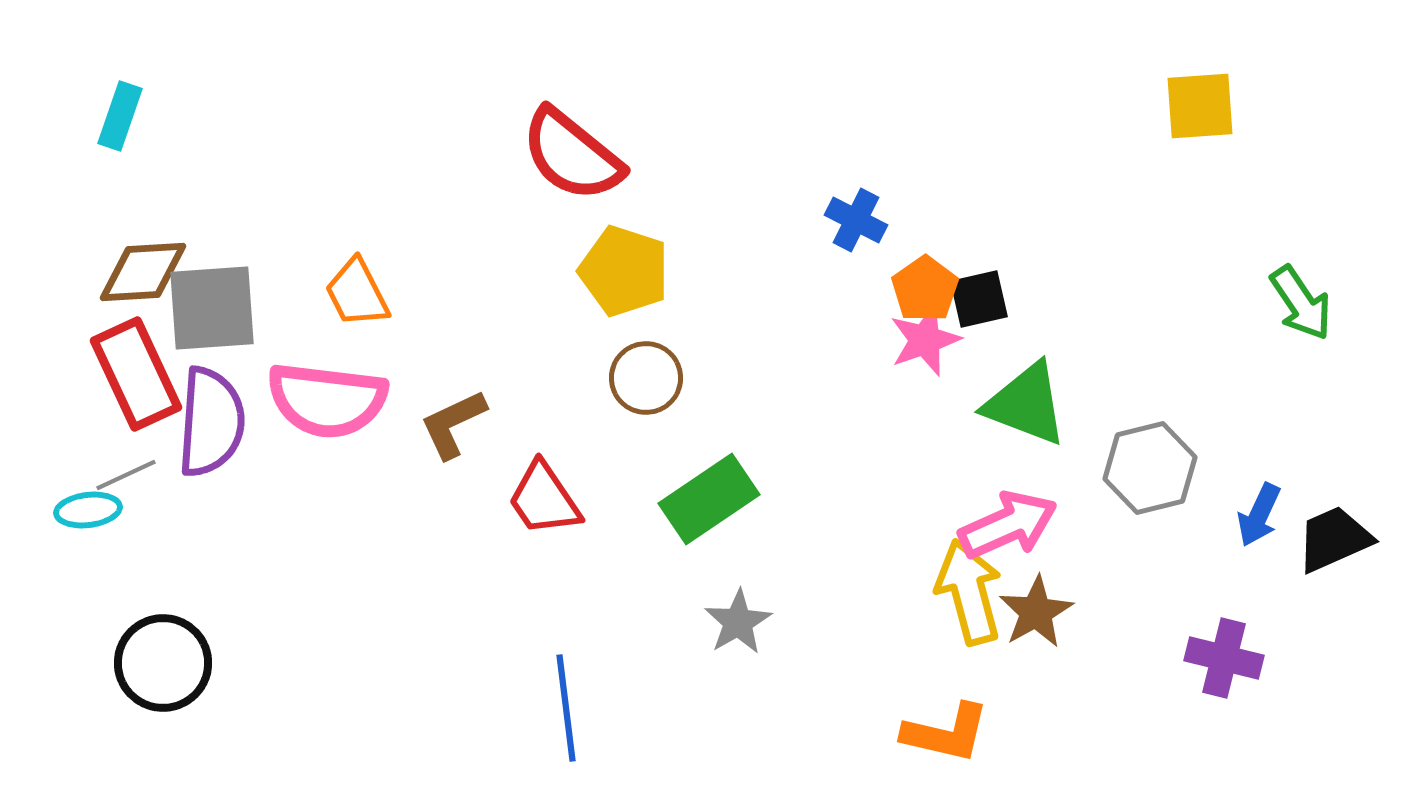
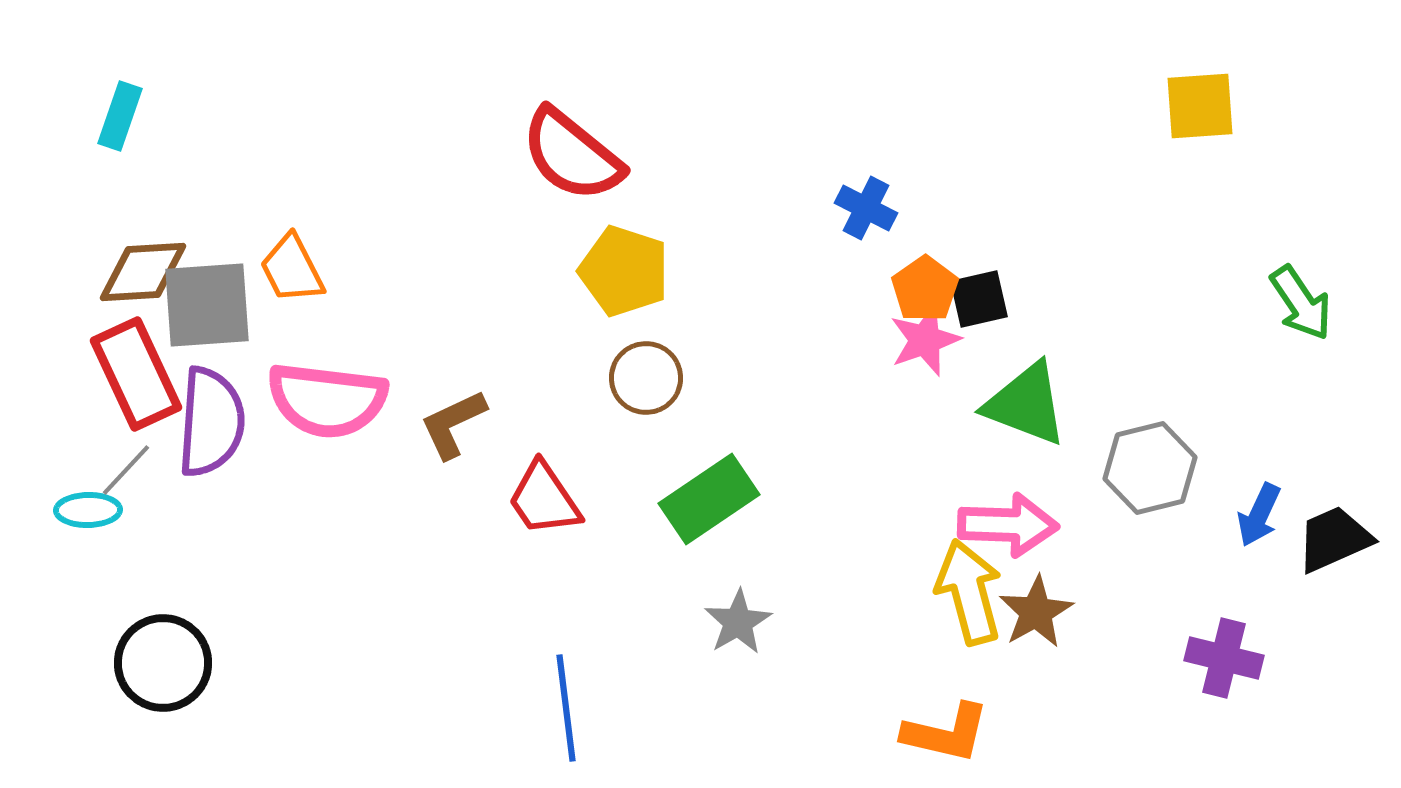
blue cross: moved 10 px right, 12 px up
orange trapezoid: moved 65 px left, 24 px up
gray square: moved 5 px left, 3 px up
gray line: moved 5 px up; rotated 22 degrees counterclockwise
cyan ellipse: rotated 6 degrees clockwise
pink arrow: rotated 26 degrees clockwise
